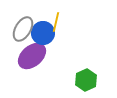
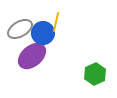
gray ellipse: moved 3 px left; rotated 30 degrees clockwise
green hexagon: moved 9 px right, 6 px up
